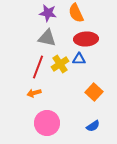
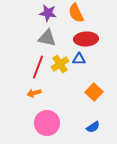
blue semicircle: moved 1 px down
